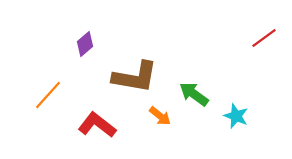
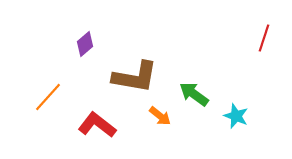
red line: rotated 36 degrees counterclockwise
orange line: moved 2 px down
